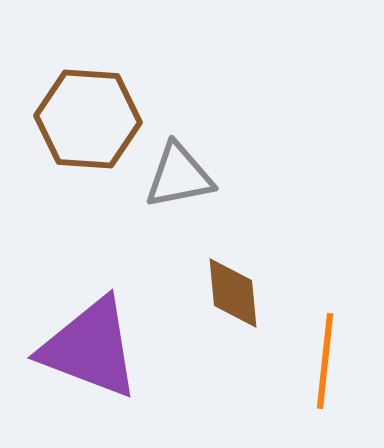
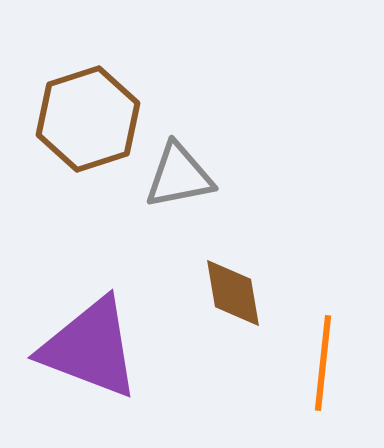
brown hexagon: rotated 22 degrees counterclockwise
brown diamond: rotated 4 degrees counterclockwise
orange line: moved 2 px left, 2 px down
